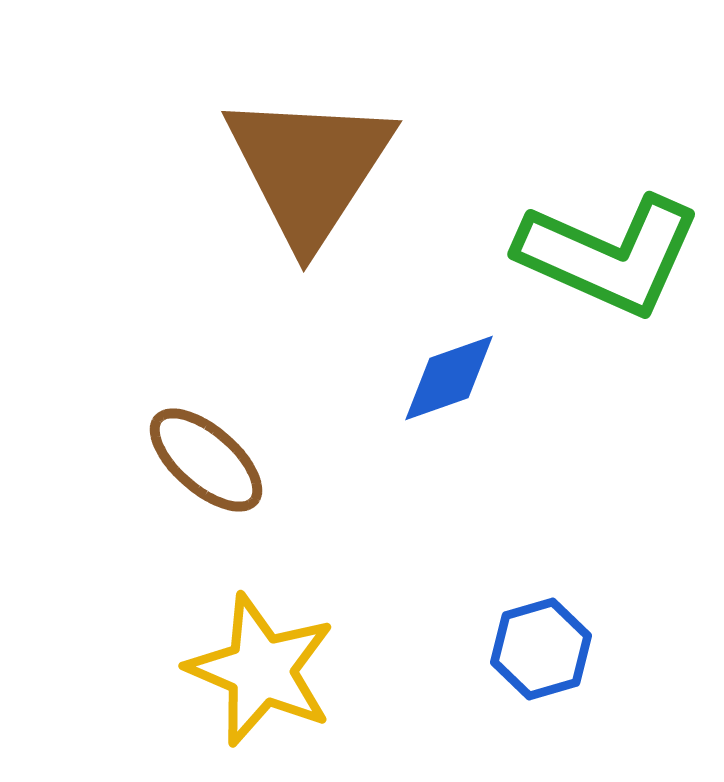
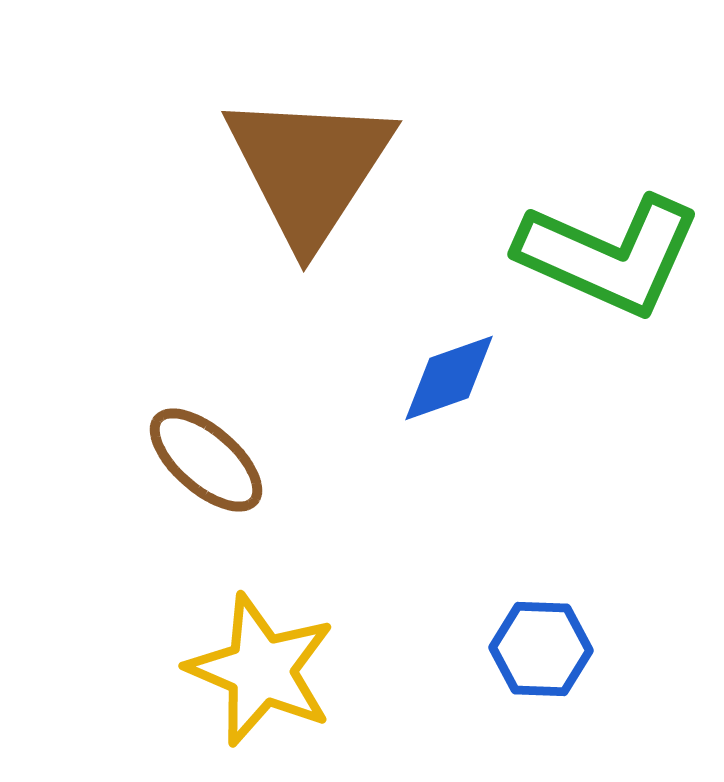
blue hexagon: rotated 18 degrees clockwise
